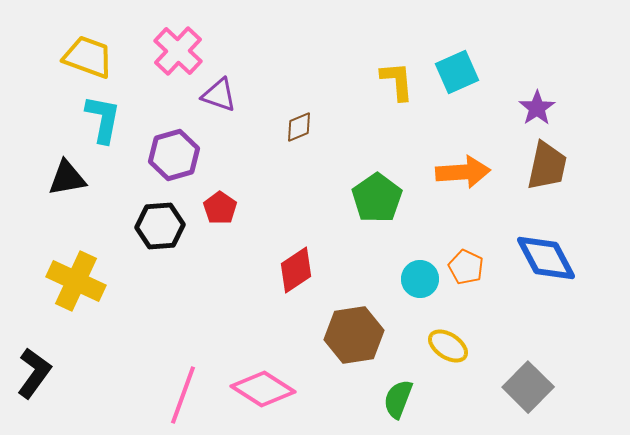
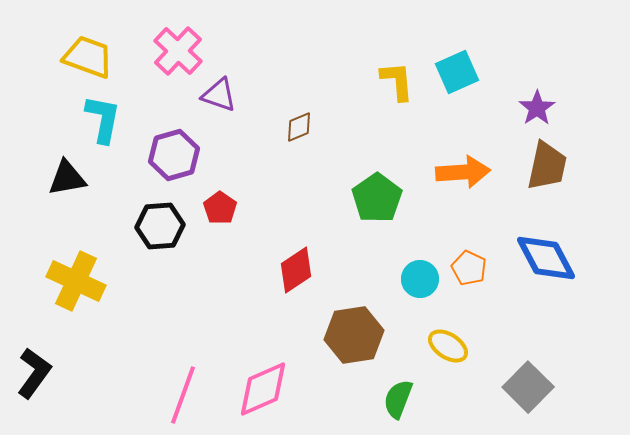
orange pentagon: moved 3 px right, 1 px down
pink diamond: rotated 56 degrees counterclockwise
